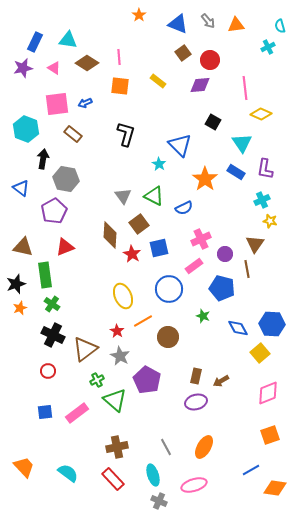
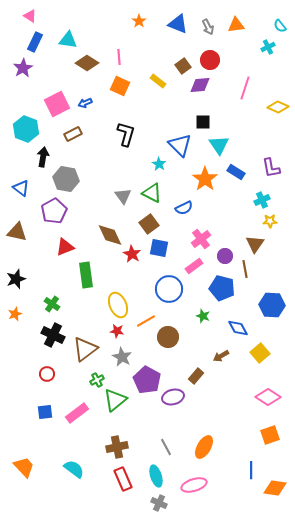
orange star at (139, 15): moved 6 px down
gray arrow at (208, 21): moved 6 px down; rotated 14 degrees clockwise
cyan semicircle at (280, 26): rotated 24 degrees counterclockwise
brown square at (183, 53): moved 13 px down
purple star at (23, 68): rotated 18 degrees counterclockwise
pink triangle at (54, 68): moved 24 px left, 52 px up
orange square at (120, 86): rotated 18 degrees clockwise
pink line at (245, 88): rotated 25 degrees clockwise
pink square at (57, 104): rotated 20 degrees counterclockwise
yellow diamond at (261, 114): moved 17 px right, 7 px up
black square at (213, 122): moved 10 px left; rotated 28 degrees counterclockwise
brown rectangle at (73, 134): rotated 66 degrees counterclockwise
cyan triangle at (242, 143): moved 23 px left, 2 px down
black arrow at (43, 159): moved 2 px up
purple L-shape at (265, 169): moved 6 px right, 1 px up; rotated 20 degrees counterclockwise
green triangle at (154, 196): moved 2 px left, 3 px up
yellow star at (270, 221): rotated 16 degrees counterclockwise
brown square at (139, 224): moved 10 px right
brown diamond at (110, 235): rotated 28 degrees counterclockwise
pink cross at (201, 239): rotated 12 degrees counterclockwise
brown triangle at (23, 247): moved 6 px left, 15 px up
blue square at (159, 248): rotated 24 degrees clockwise
purple circle at (225, 254): moved 2 px down
brown line at (247, 269): moved 2 px left
green rectangle at (45, 275): moved 41 px right
black star at (16, 284): moved 5 px up
yellow ellipse at (123, 296): moved 5 px left, 9 px down
orange star at (20, 308): moved 5 px left, 6 px down
orange line at (143, 321): moved 3 px right
blue hexagon at (272, 324): moved 19 px up
red star at (117, 331): rotated 24 degrees counterclockwise
gray star at (120, 356): moved 2 px right, 1 px down
red circle at (48, 371): moved 1 px left, 3 px down
brown rectangle at (196, 376): rotated 28 degrees clockwise
brown arrow at (221, 381): moved 25 px up
pink diamond at (268, 393): moved 4 px down; rotated 55 degrees clockwise
green triangle at (115, 400): rotated 40 degrees clockwise
purple ellipse at (196, 402): moved 23 px left, 5 px up
blue line at (251, 470): rotated 60 degrees counterclockwise
cyan semicircle at (68, 473): moved 6 px right, 4 px up
cyan ellipse at (153, 475): moved 3 px right, 1 px down
red rectangle at (113, 479): moved 10 px right; rotated 20 degrees clockwise
gray cross at (159, 501): moved 2 px down
